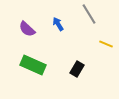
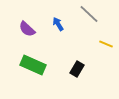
gray line: rotated 15 degrees counterclockwise
